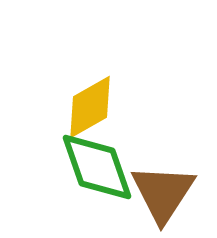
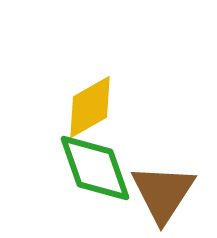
green diamond: moved 2 px left, 1 px down
